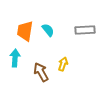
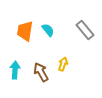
gray rectangle: rotated 54 degrees clockwise
cyan arrow: moved 12 px down
